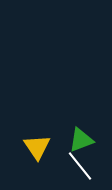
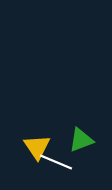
white line: moved 24 px left, 4 px up; rotated 28 degrees counterclockwise
